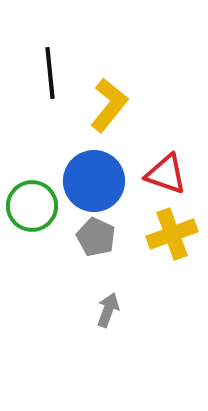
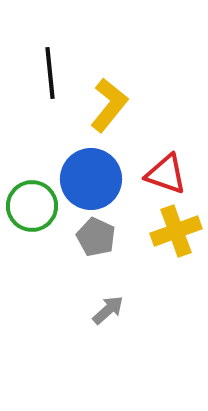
blue circle: moved 3 px left, 2 px up
yellow cross: moved 4 px right, 3 px up
gray arrow: rotated 28 degrees clockwise
